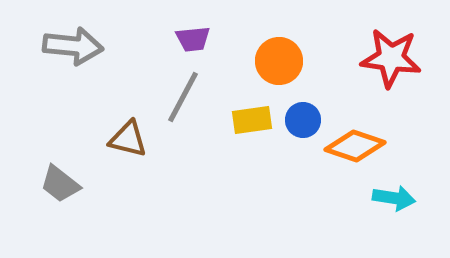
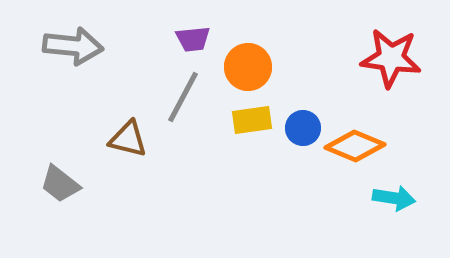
orange circle: moved 31 px left, 6 px down
blue circle: moved 8 px down
orange diamond: rotated 4 degrees clockwise
